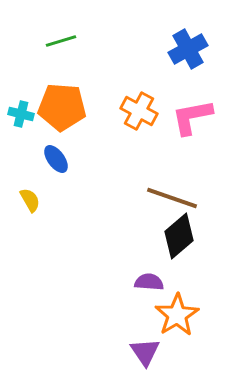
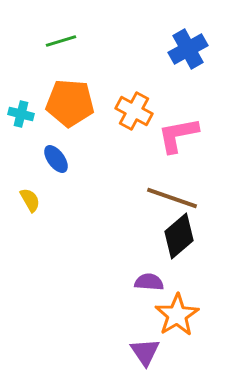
orange pentagon: moved 8 px right, 4 px up
orange cross: moved 5 px left
pink L-shape: moved 14 px left, 18 px down
